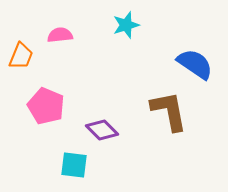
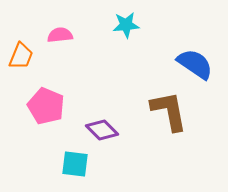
cyan star: rotated 12 degrees clockwise
cyan square: moved 1 px right, 1 px up
